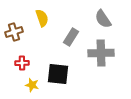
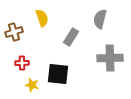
gray semicircle: moved 3 px left; rotated 48 degrees clockwise
gray cross: moved 9 px right, 5 px down
